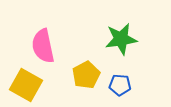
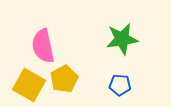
green star: moved 1 px right
yellow pentagon: moved 22 px left, 4 px down
yellow square: moved 3 px right
